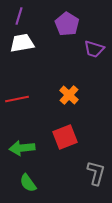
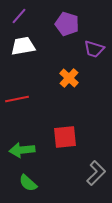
purple line: rotated 24 degrees clockwise
purple pentagon: rotated 15 degrees counterclockwise
white trapezoid: moved 1 px right, 3 px down
orange cross: moved 17 px up
red square: rotated 15 degrees clockwise
green arrow: moved 2 px down
gray L-shape: rotated 30 degrees clockwise
green semicircle: rotated 12 degrees counterclockwise
